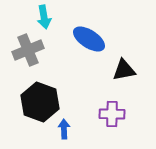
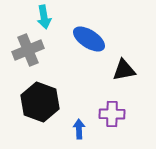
blue arrow: moved 15 px right
